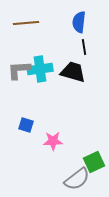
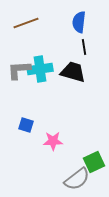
brown line: rotated 15 degrees counterclockwise
